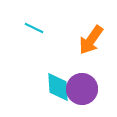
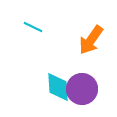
cyan line: moved 1 px left, 1 px up
